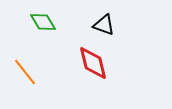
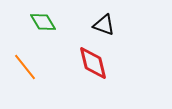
orange line: moved 5 px up
